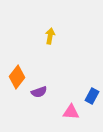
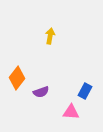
orange diamond: moved 1 px down
purple semicircle: moved 2 px right
blue rectangle: moved 7 px left, 5 px up
